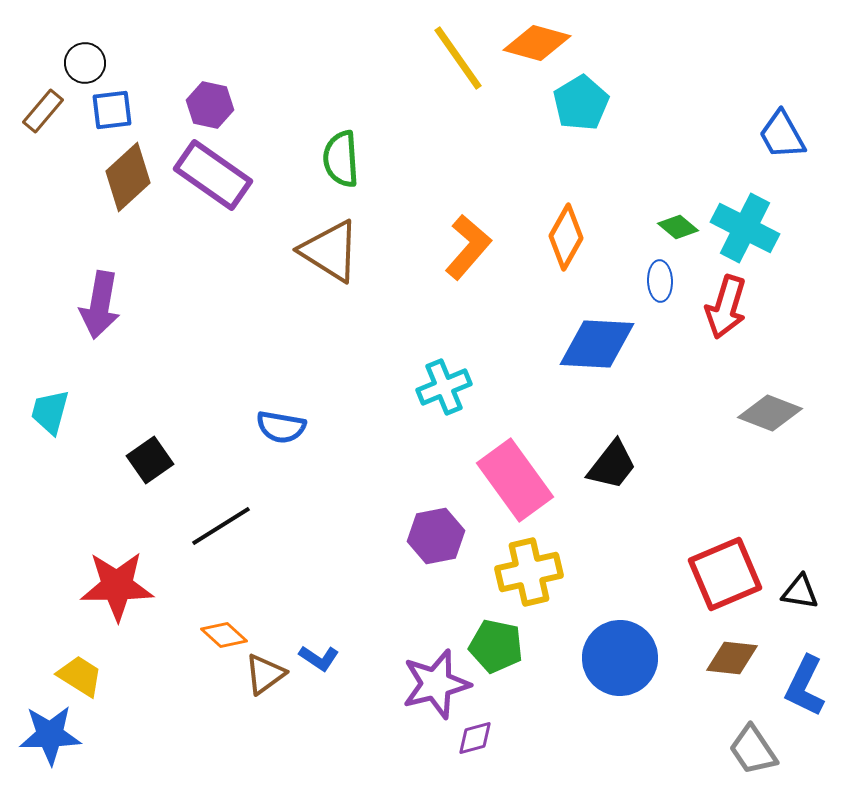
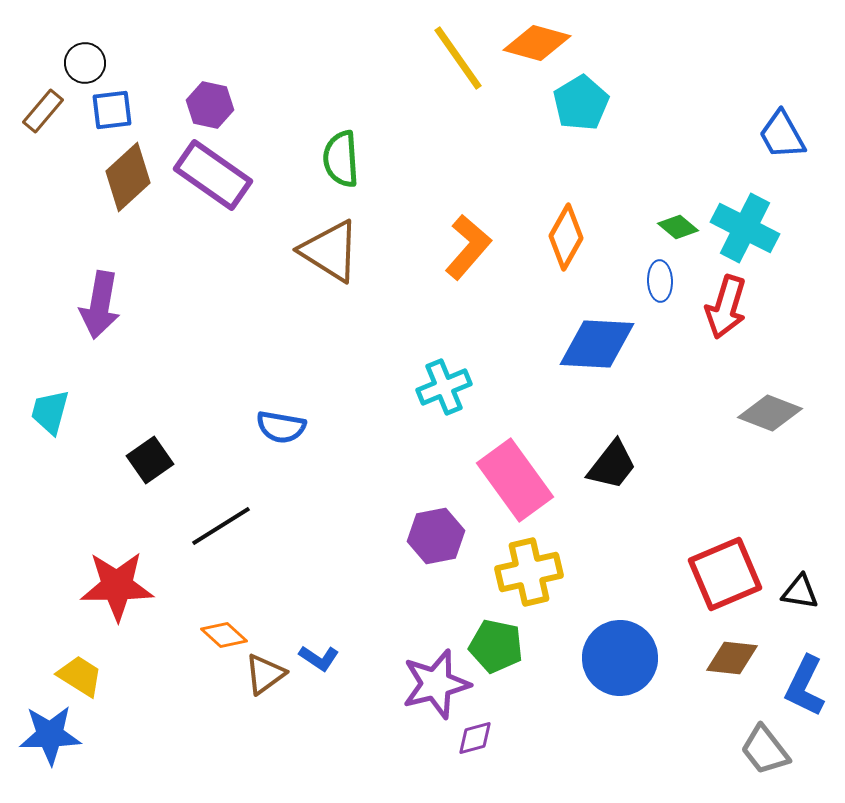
gray trapezoid at (753, 750): moved 12 px right; rotated 4 degrees counterclockwise
